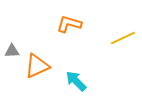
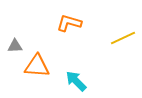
orange L-shape: moved 1 px up
gray triangle: moved 3 px right, 5 px up
orange triangle: rotated 28 degrees clockwise
